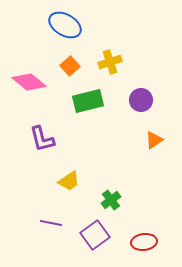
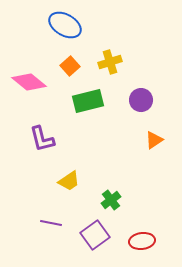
red ellipse: moved 2 px left, 1 px up
